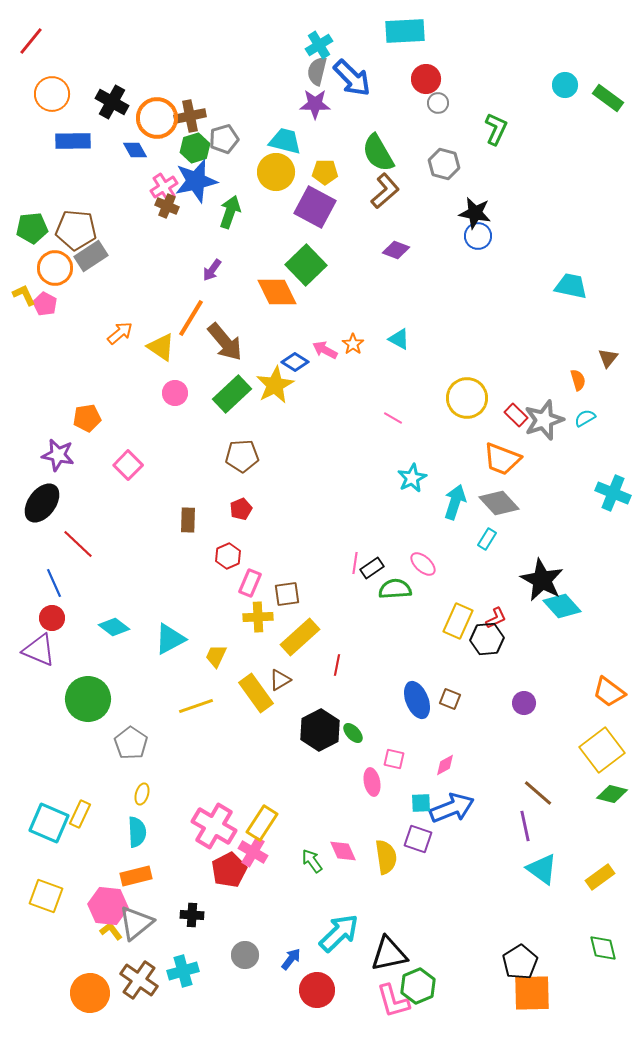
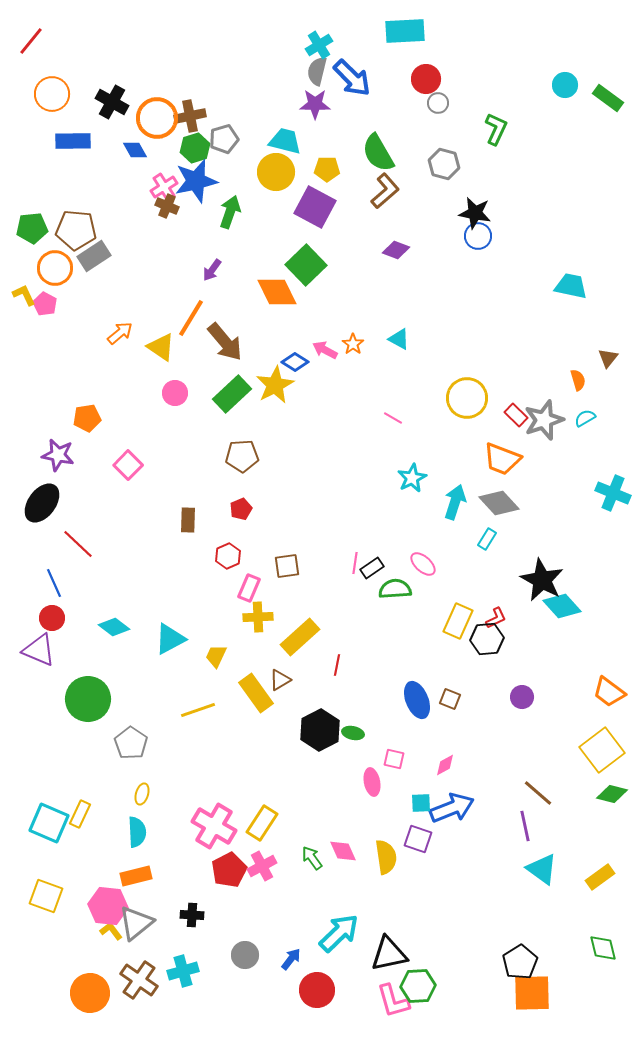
yellow pentagon at (325, 172): moved 2 px right, 3 px up
gray rectangle at (91, 256): moved 3 px right
pink rectangle at (250, 583): moved 1 px left, 5 px down
brown square at (287, 594): moved 28 px up
purple circle at (524, 703): moved 2 px left, 6 px up
yellow line at (196, 706): moved 2 px right, 4 px down
green ellipse at (353, 733): rotated 35 degrees counterclockwise
pink cross at (253, 852): moved 9 px right, 14 px down; rotated 32 degrees clockwise
green arrow at (312, 861): moved 3 px up
green hexagon at (418, 986): rotated 20 degrees clockwise
